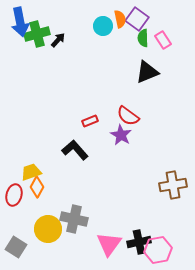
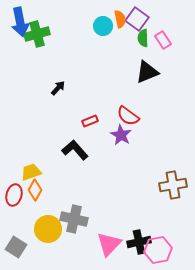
black arrow: moved 48 px down
orange diamond: moved 2 px left, 3 px down
pink triangle: rotated 8 degrees clockwise
